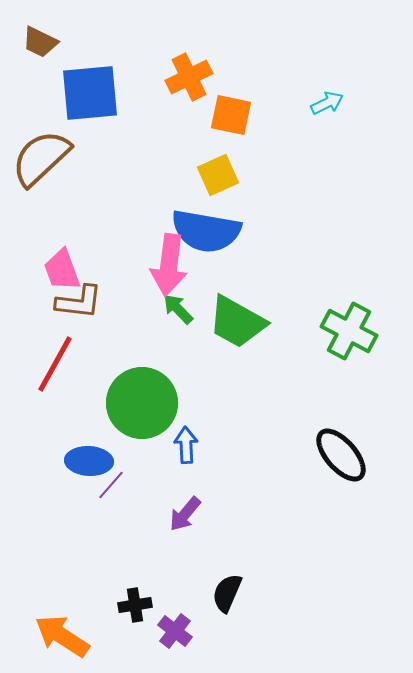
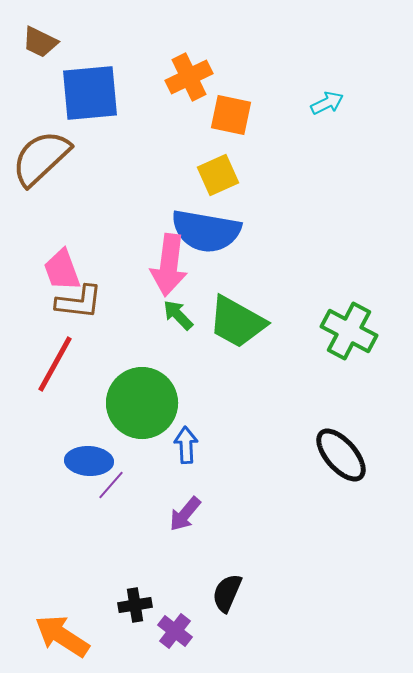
green arrow: moved 6 px down
